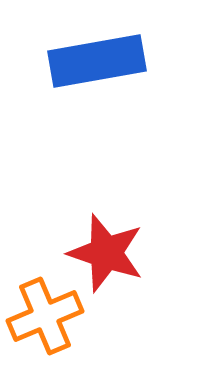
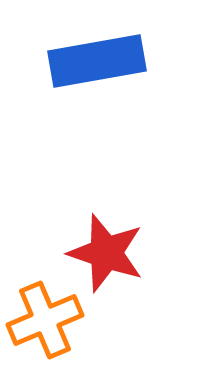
orange cross: moved 4 px down
